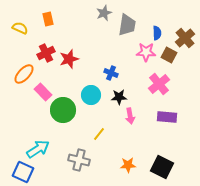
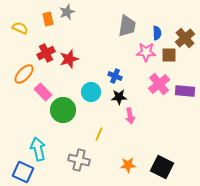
gray star: moved 37 px left, 1 px up
gray trapezoid: moved 1 px down
brown square: rotated 28 degrees counterclockwise
blue cross: moved 4 px right, 3 px down
cyan circle: moved 3 px up
purple rectangle: moved 18 px right, 26 px up
yellow line: rotated 16 degrees counterclockwise
cyan arrow: rotated 70 degrees counterclockwise
